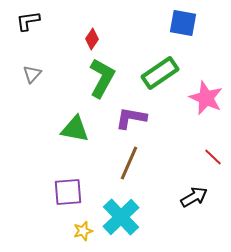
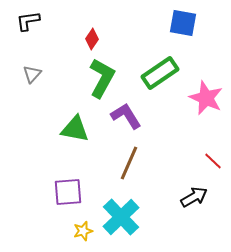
purple L-shape: moved 5 px left, 2 px up; rotated 48 degrees clockwise
red line: moved 4 px down
